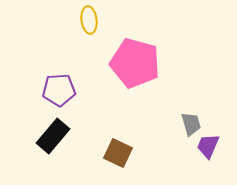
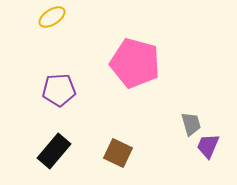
yellow ellipse: moved 37 px left, 3 px up; rotated 64 degrees clockwise
black rectangle: moved 1 px right, 15 px down
